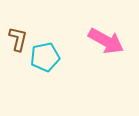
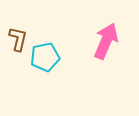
pink arrow: rotated 96 degrees counterclockwise
